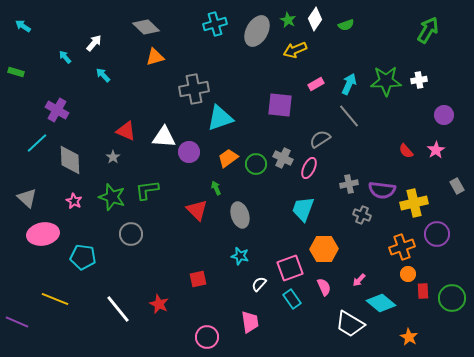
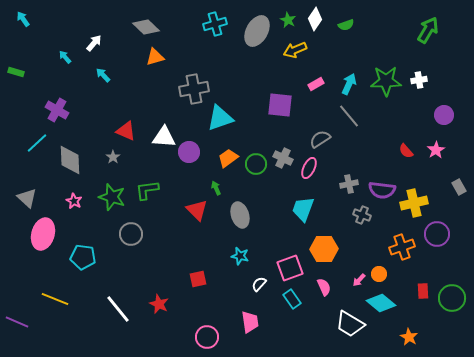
cyan arrow at (23, 26): moved 7 px up; rotated 21 degrees clockwise
gray rectangle at (457, 186): moved 2 px right, 1 px down
pink ellipse at (43, 234): rotated 64 degrees counterclockwise
orange circle at (408, 274): moved 29 px left
